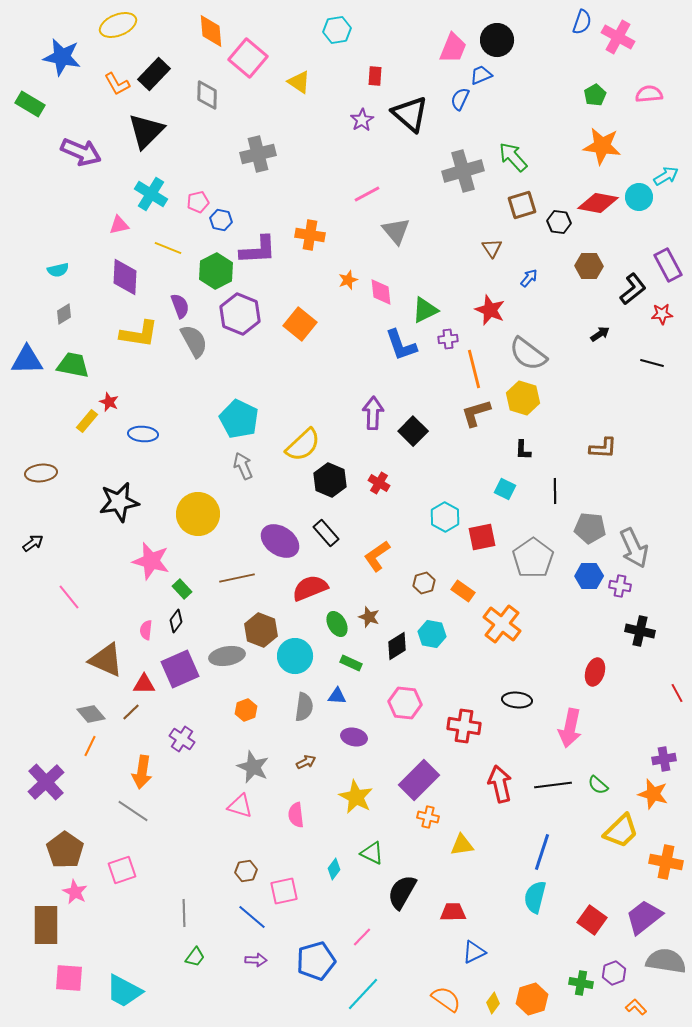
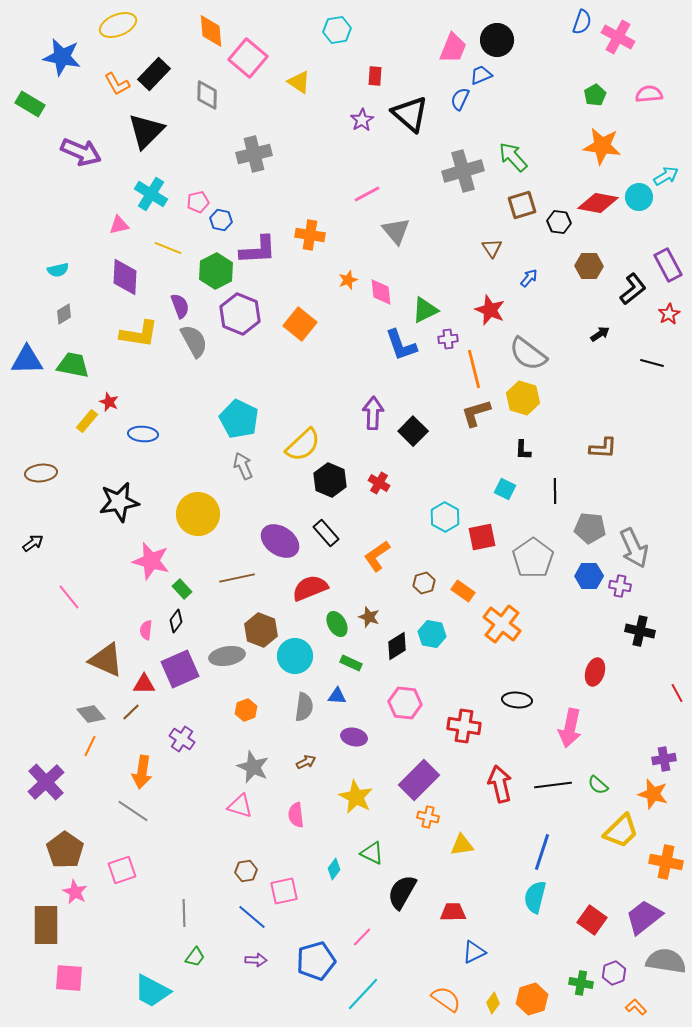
gray cross at (258, 154): moved 4 px left
red star at (662, 314): moved 7 px right; rotated 25 degrees counterclockwise
cyan trapezoid at (124, 991): moved 28 px right
